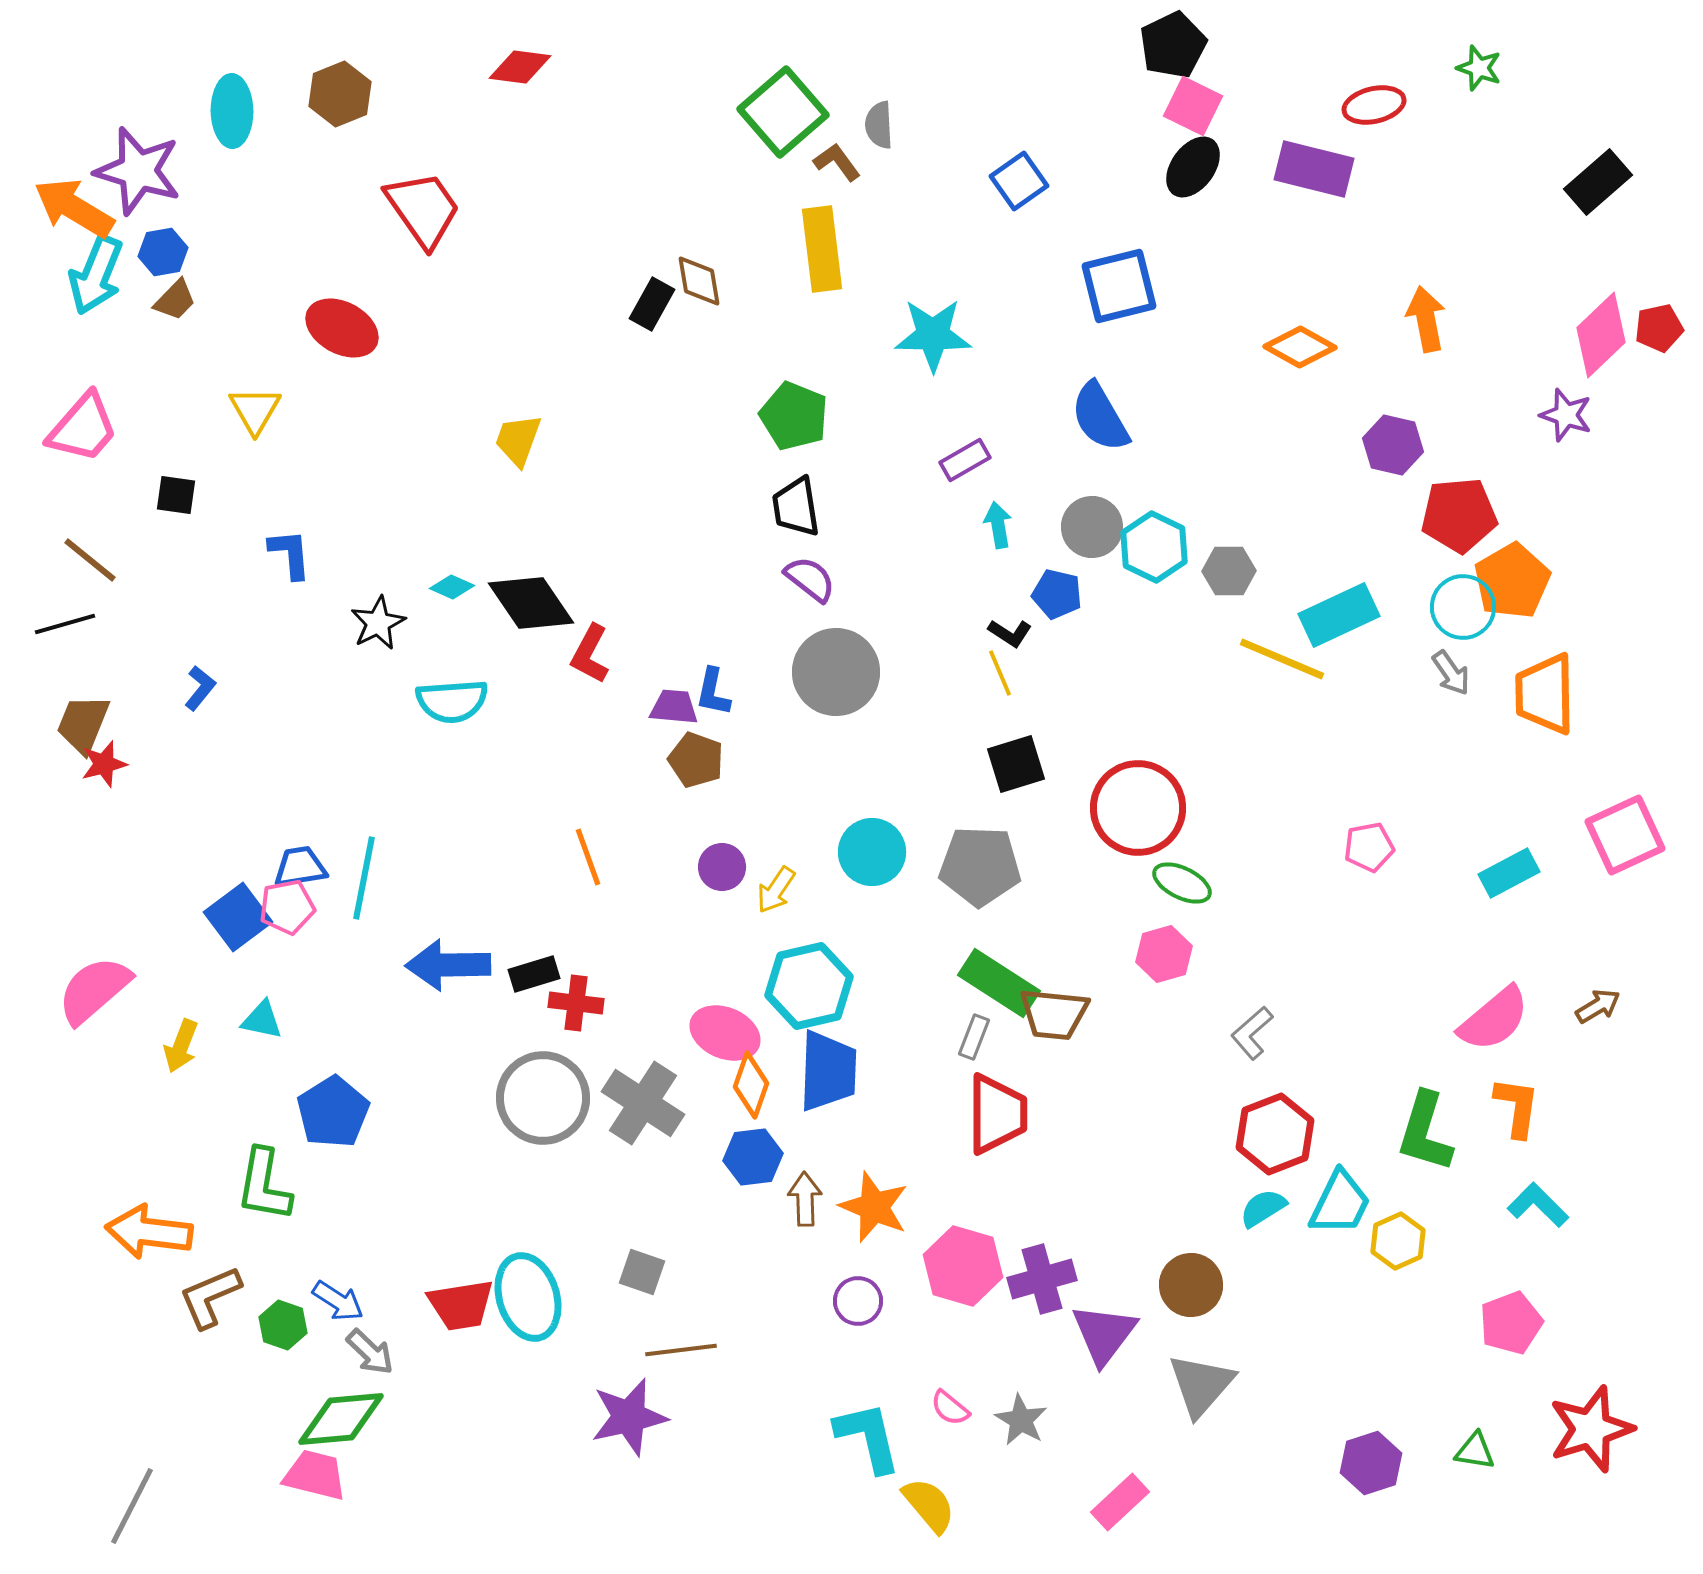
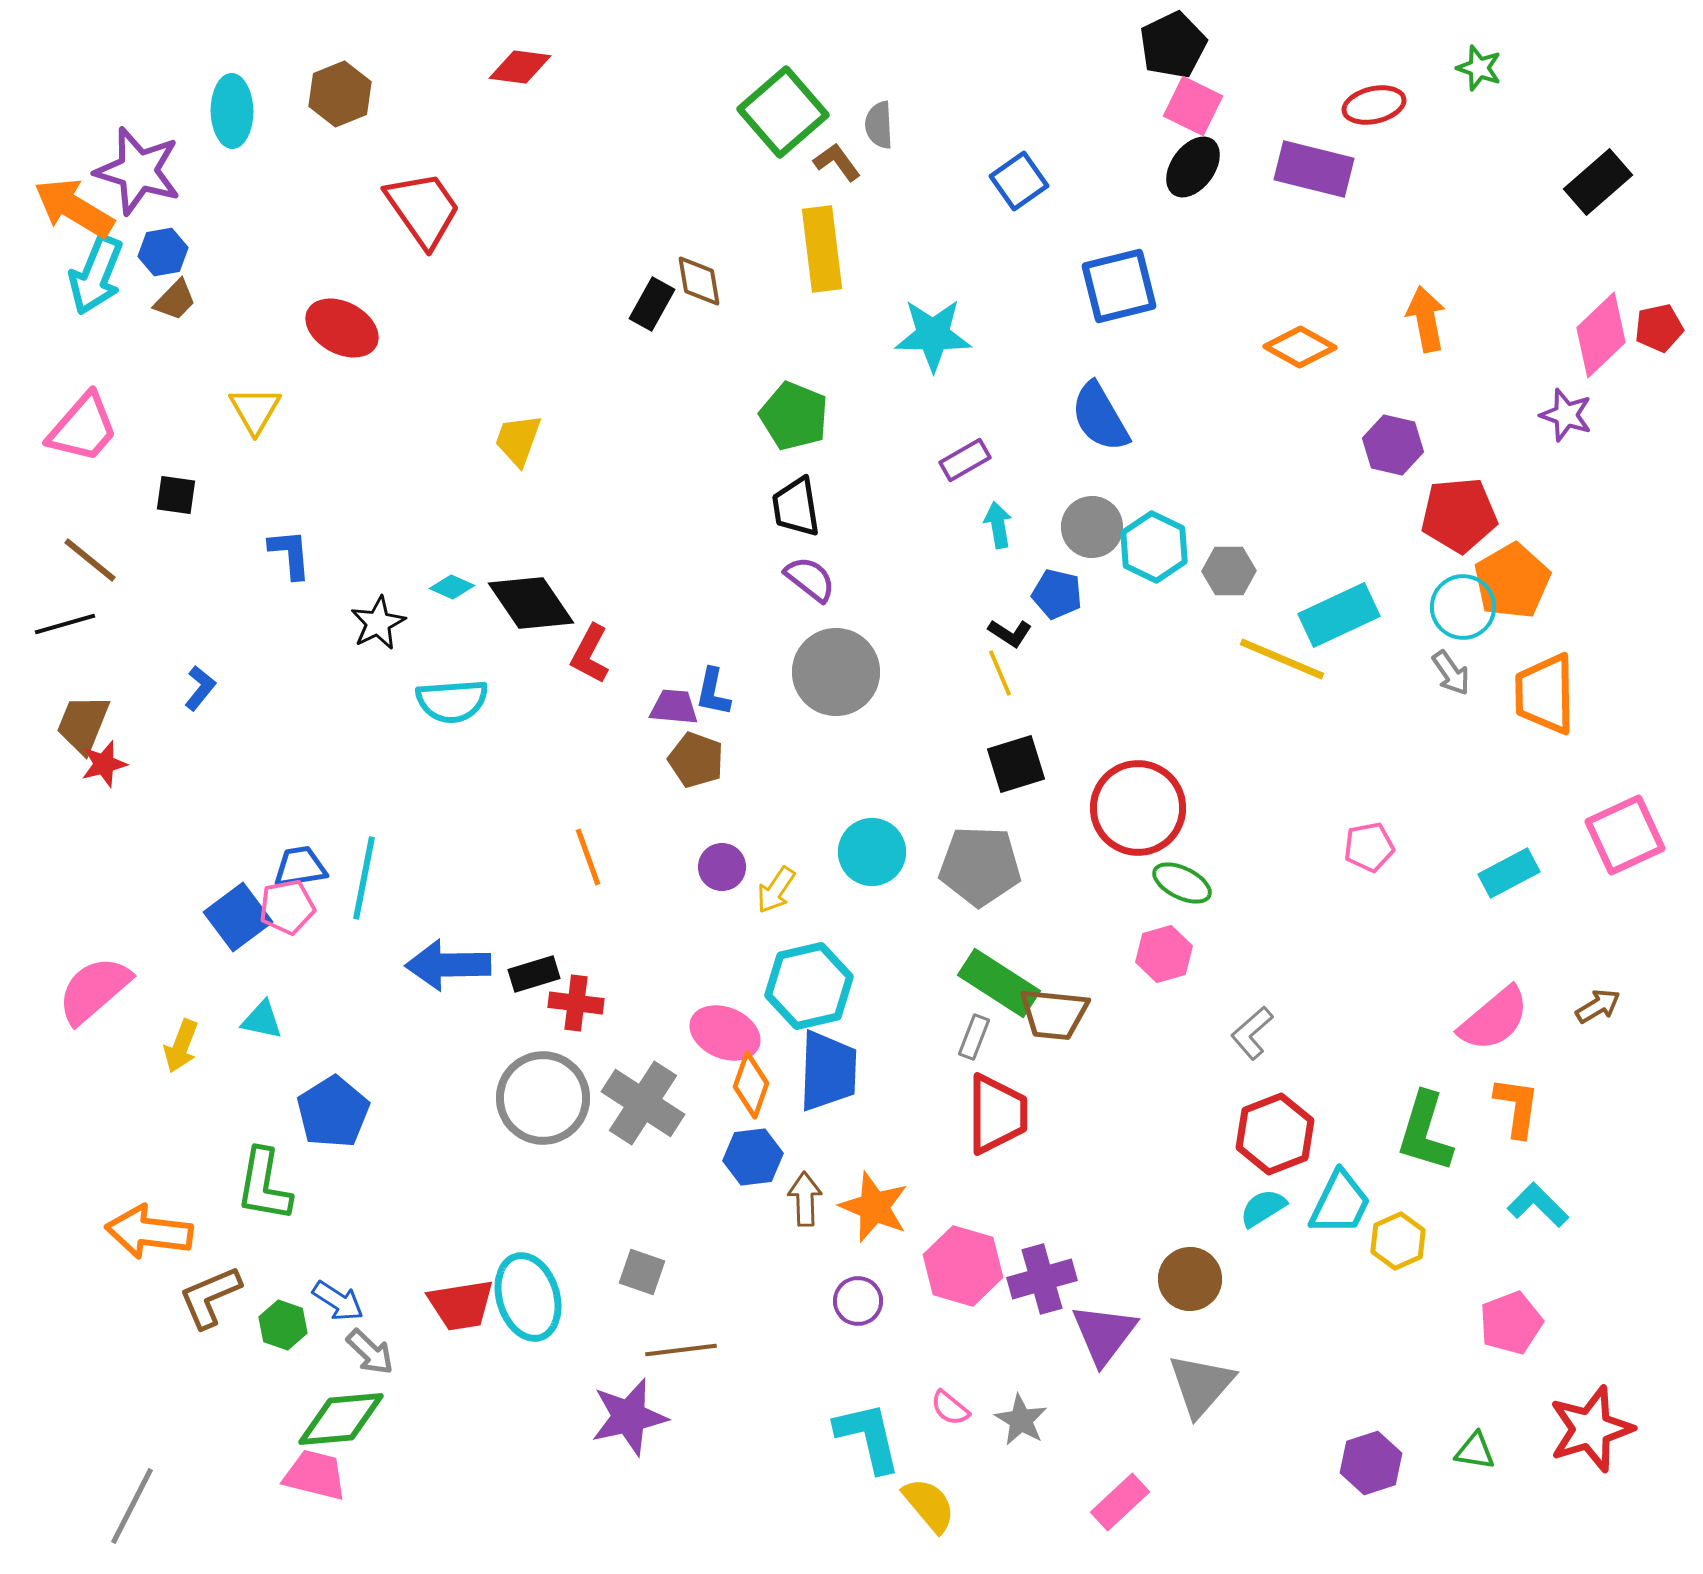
brown circle at (1191, 1285): moved 1 px left, 6 px up
